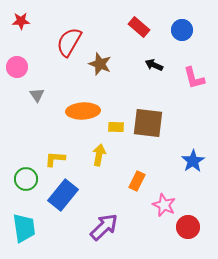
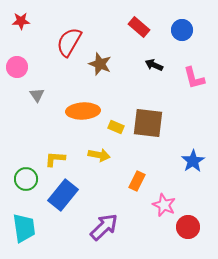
yellow rectangle: rotated 21 degrees clockwise
yellow arrow: rotated 90 degrees clockwise
